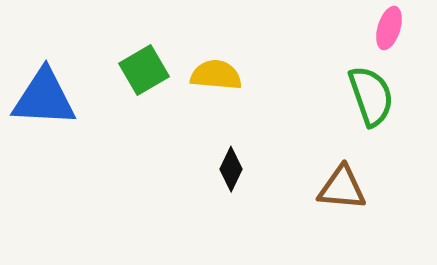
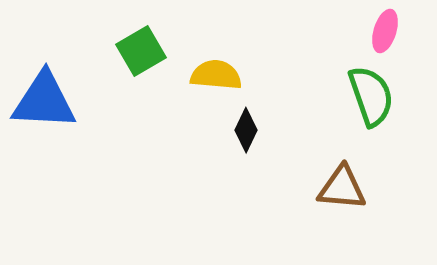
pink ellipse: moved 4 px left, 3 px down
green square: moved 3 px left, 19 px up
blue triangle: moved 3 px down
black diamond: moved 15 px right, 39 px up
